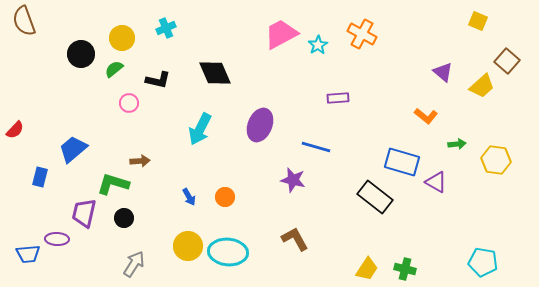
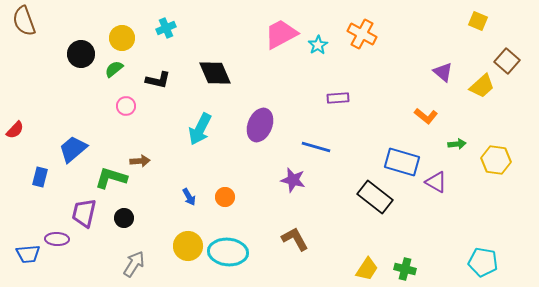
pink circle at (129, 103): moved 3 px left, 3 px down
green L-shape at (113, 184): moved 2 px left, 6 px up
